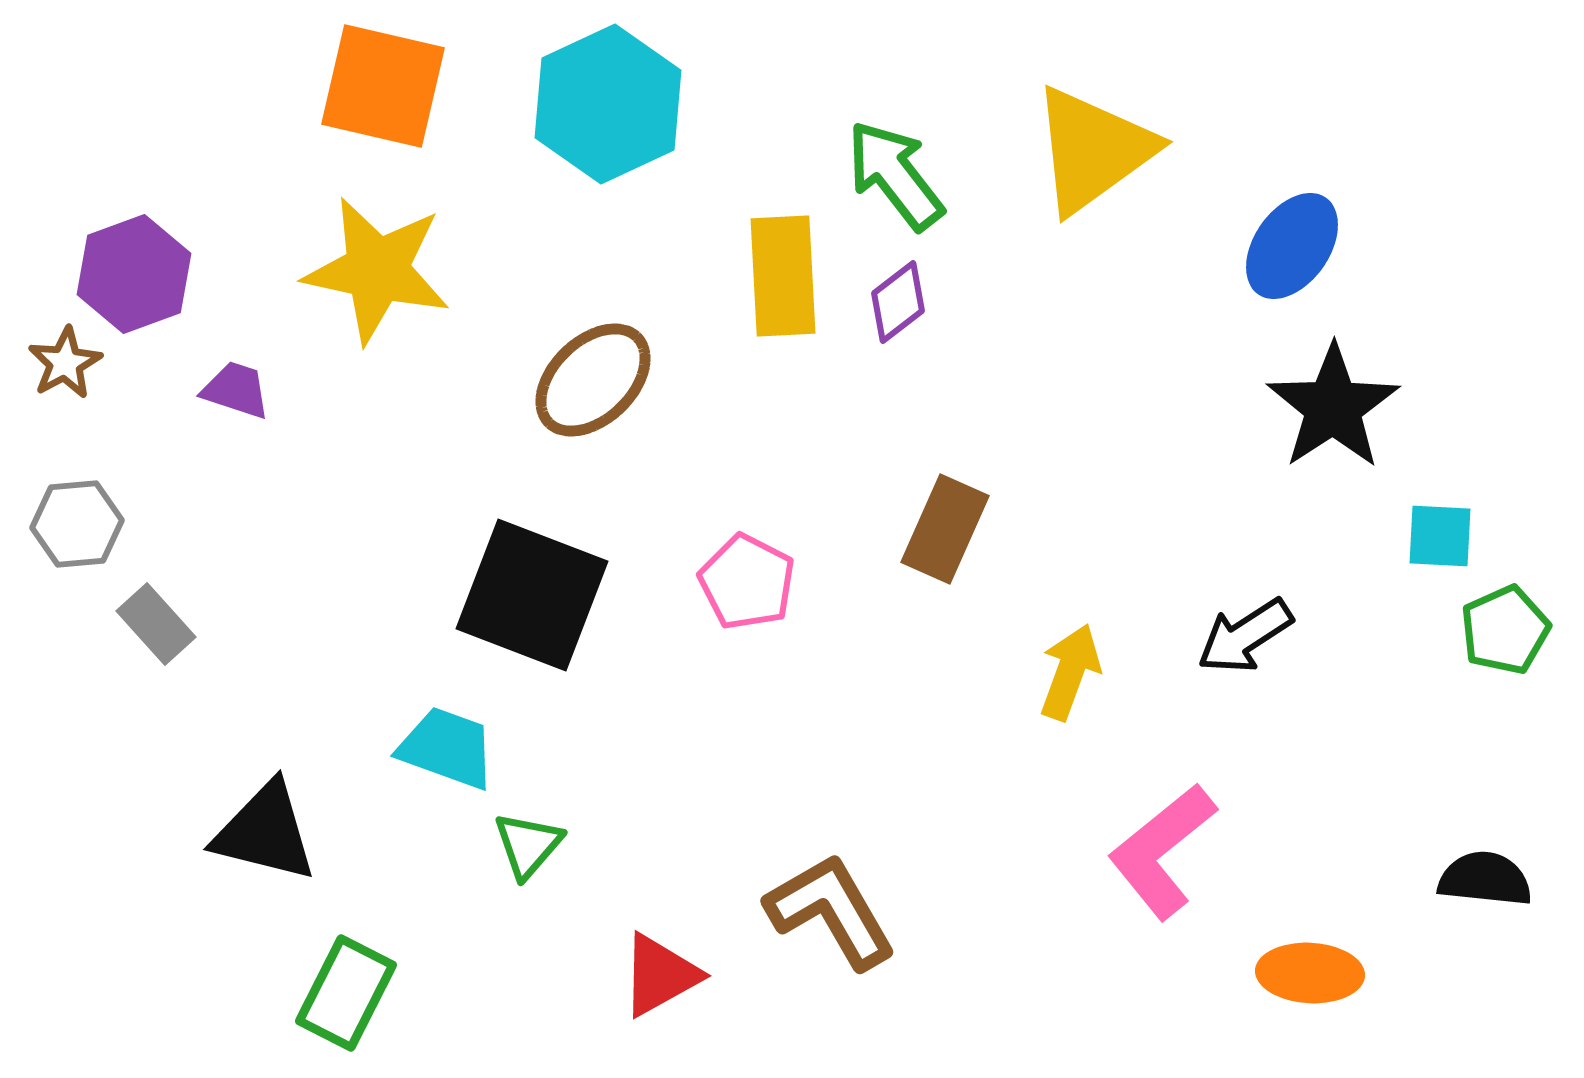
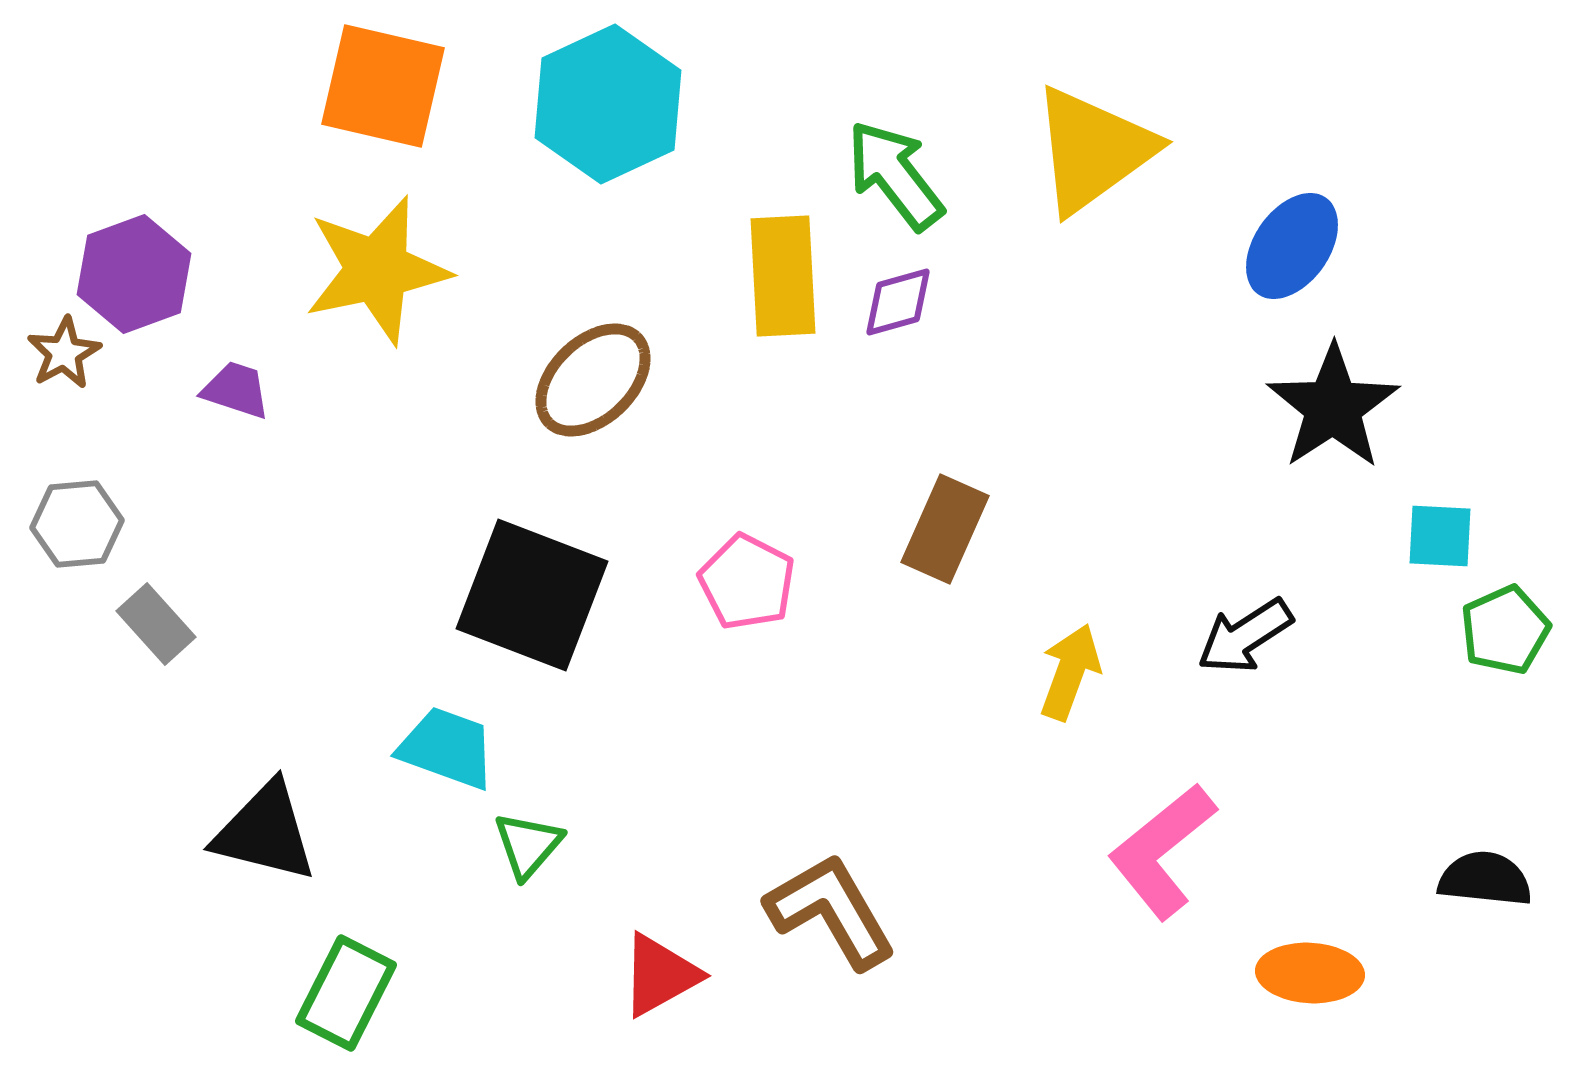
yellow star: rotated 24 degrees counterclockwise
purple diamond: rotated 22 degrees clockwise
brown star: moved 1 px left, 10 px up
